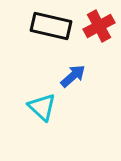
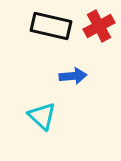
blue arrow: rotated 36 degrees clockwise
cyan triangle: moved 9 px down
